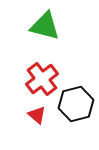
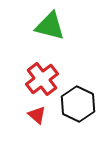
green triangle: moved 5 px right
black hexagon: moved 2 px right; rotated 20 degrees counterclockwise
